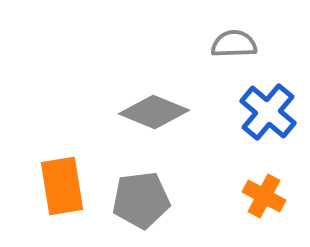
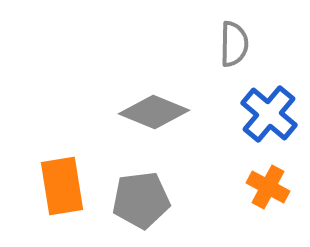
gray semicircle: rotated 93 degrees clockwise
blue cross: moved 1 px right, 2 px down
orange cross: moved 4 px right, 9 px up
